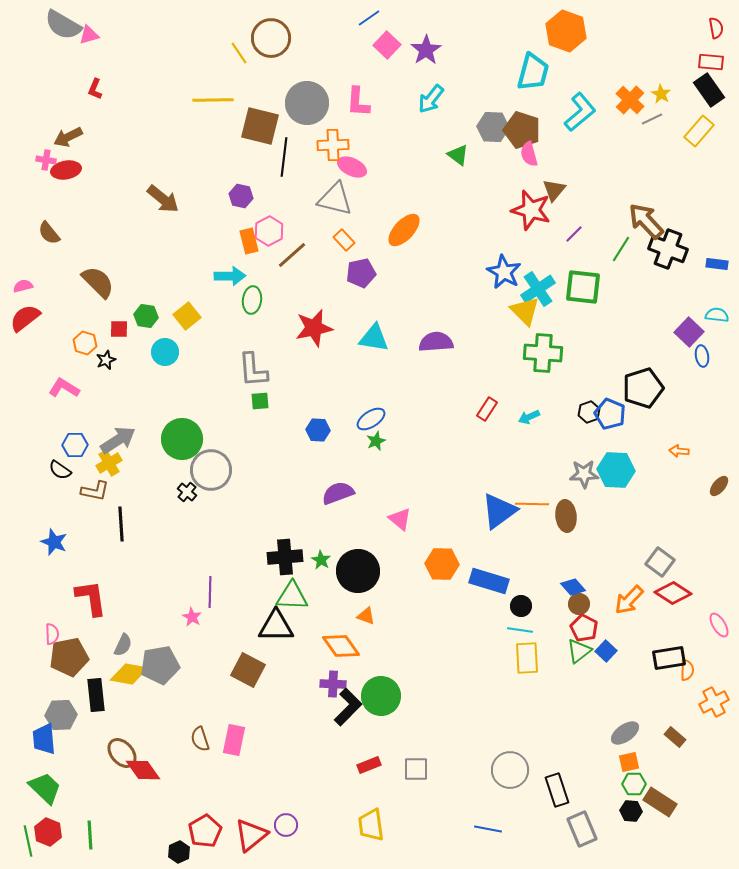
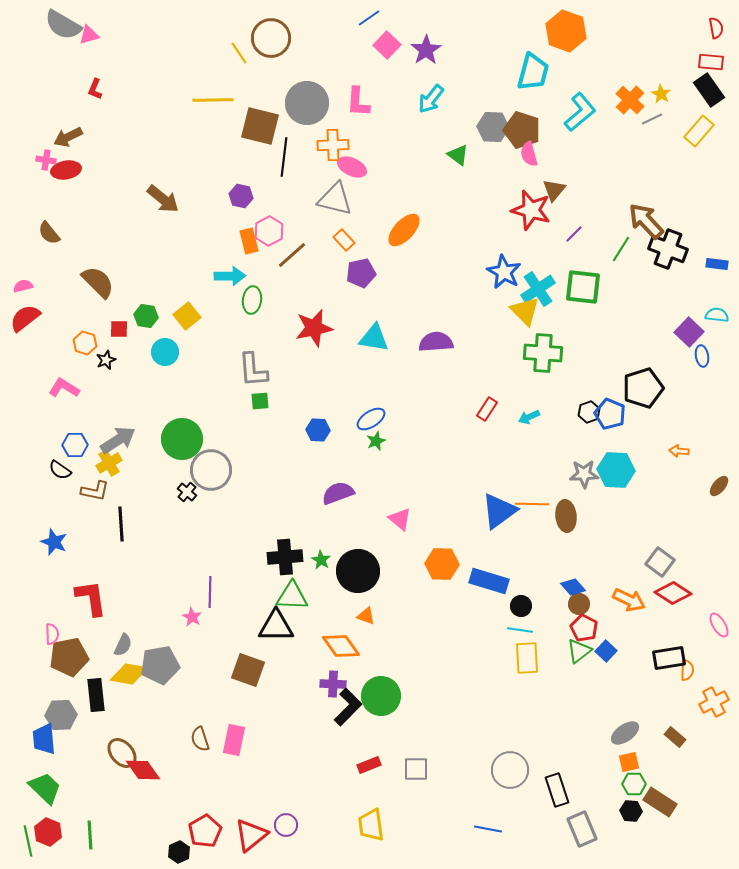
orange arrow at (629, 600): rotated 108 degrees counterclockwise
brown square at (248, 670): rotated 8 degrees counterclockwise
